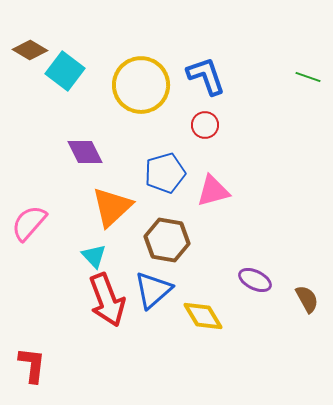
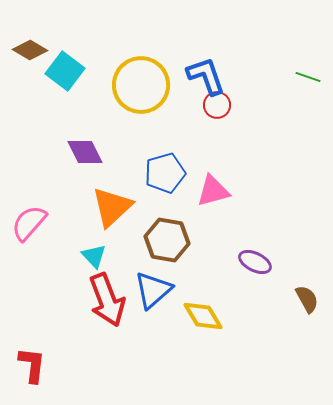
red circle: moved 12 px right, 20 px up
purple ellipse: moved 18 px up
